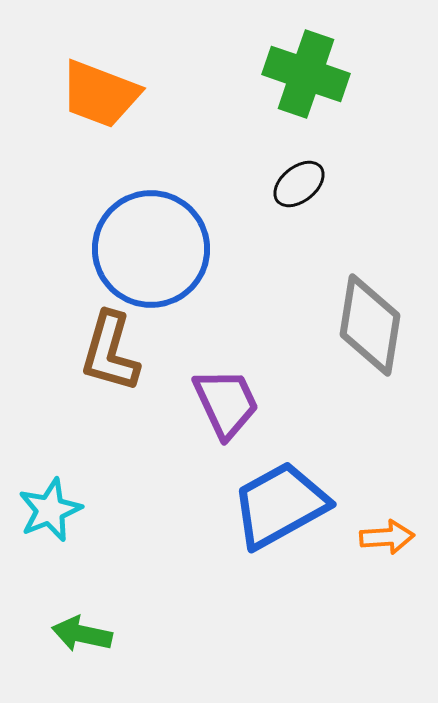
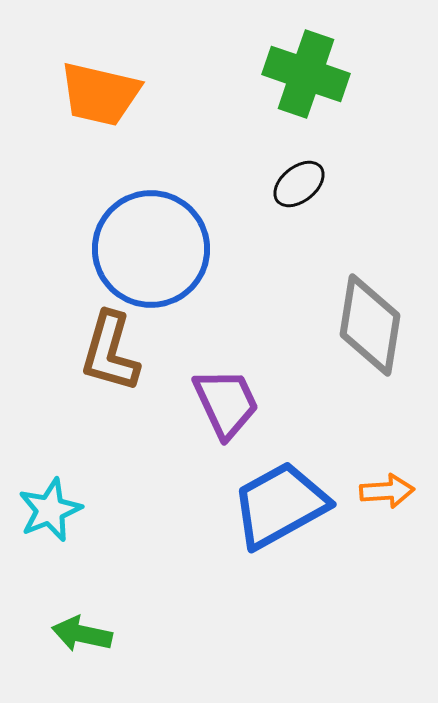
orange trapezoid: rotated 8 degrees counterclockwise
orange arrow: moved 46 px up
